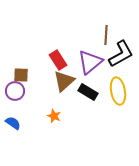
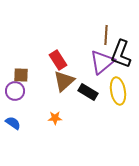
black L-shape: rotated 140 degrees clockwise
purple triangle: moved 12 px right
orange star: moved 1 px right, 2 px down; rotated 24 degrees counterclockwise
